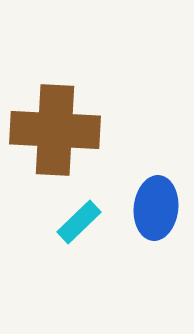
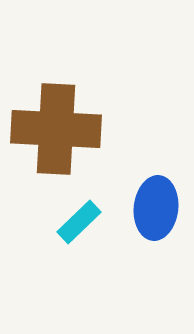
brown cross: moved 1 px right, 1 px up
